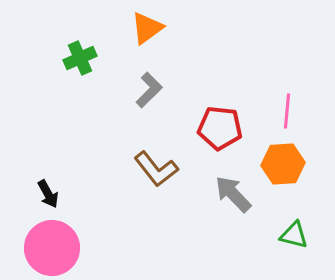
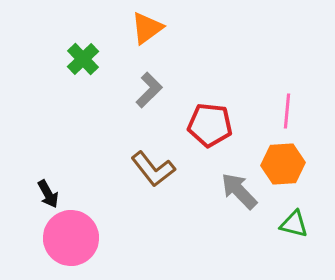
green cross: moved 3 px right, 1 px down; rotated 20 degrees counterclockwise
red pentagon: moved 10 px left, 3 px up
brown L-shape: moved 3 px left
gray arrow: moved 6 px right, 3 px up
green triangle: moved 11 px up
pink circle: moved 19 px right, 10 px up
